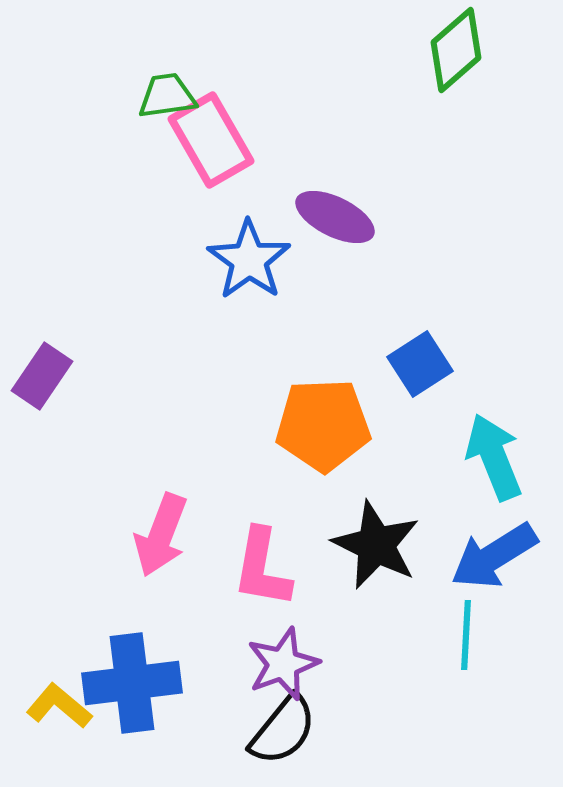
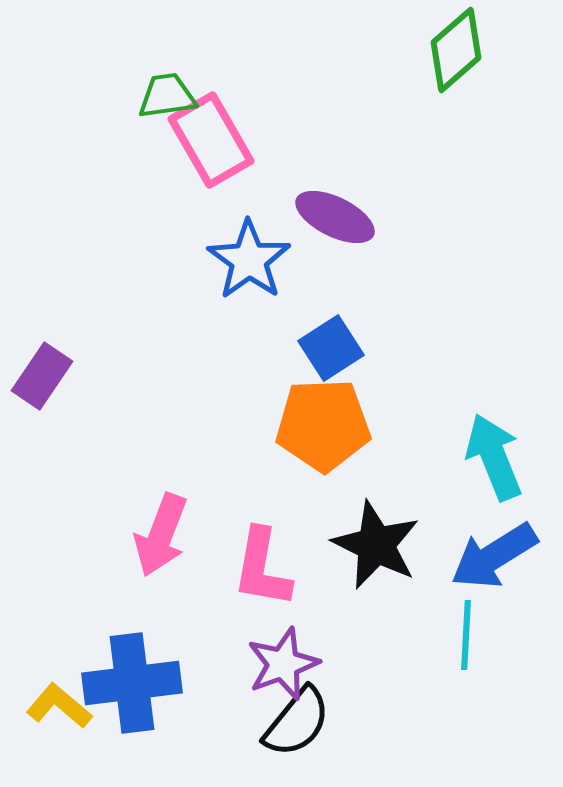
blue square: moved 89 px left, 16 px up
black semicircle: moved 14 px right, 8 px up
